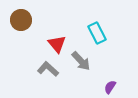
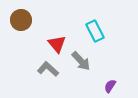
cyan rectangle: moved 2 px left, 2 px up
purple semicircle: moved 1 px up
